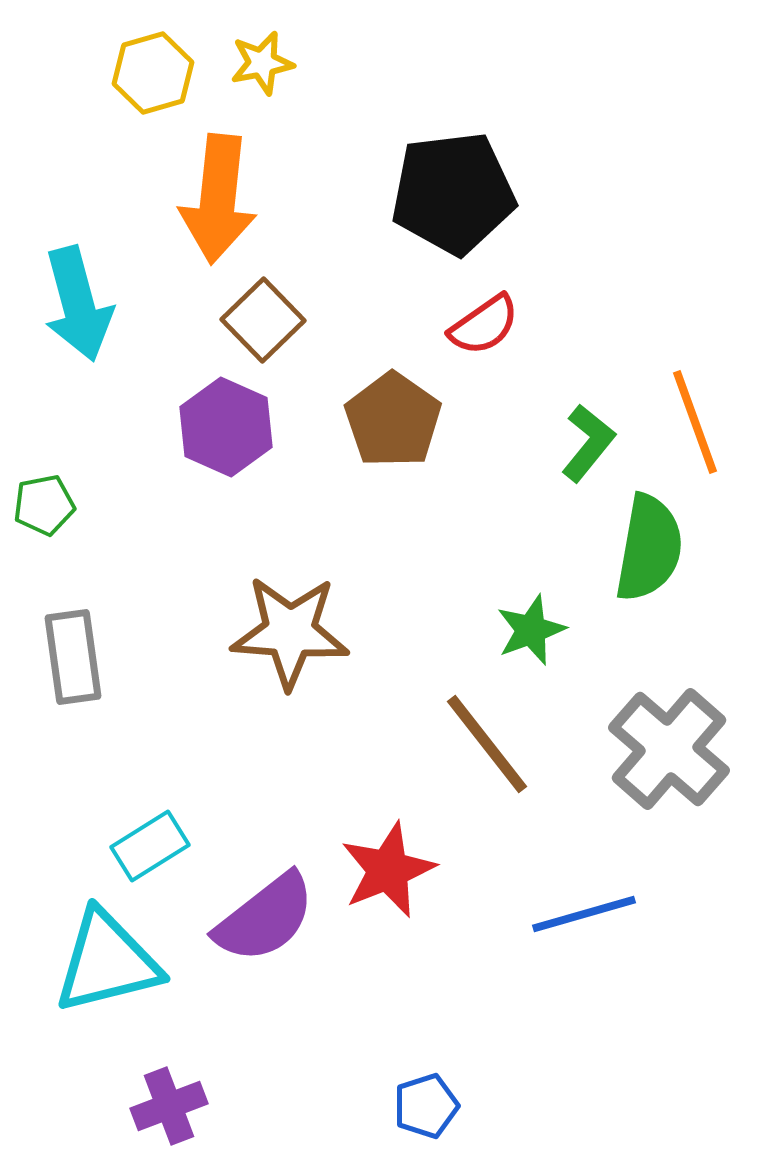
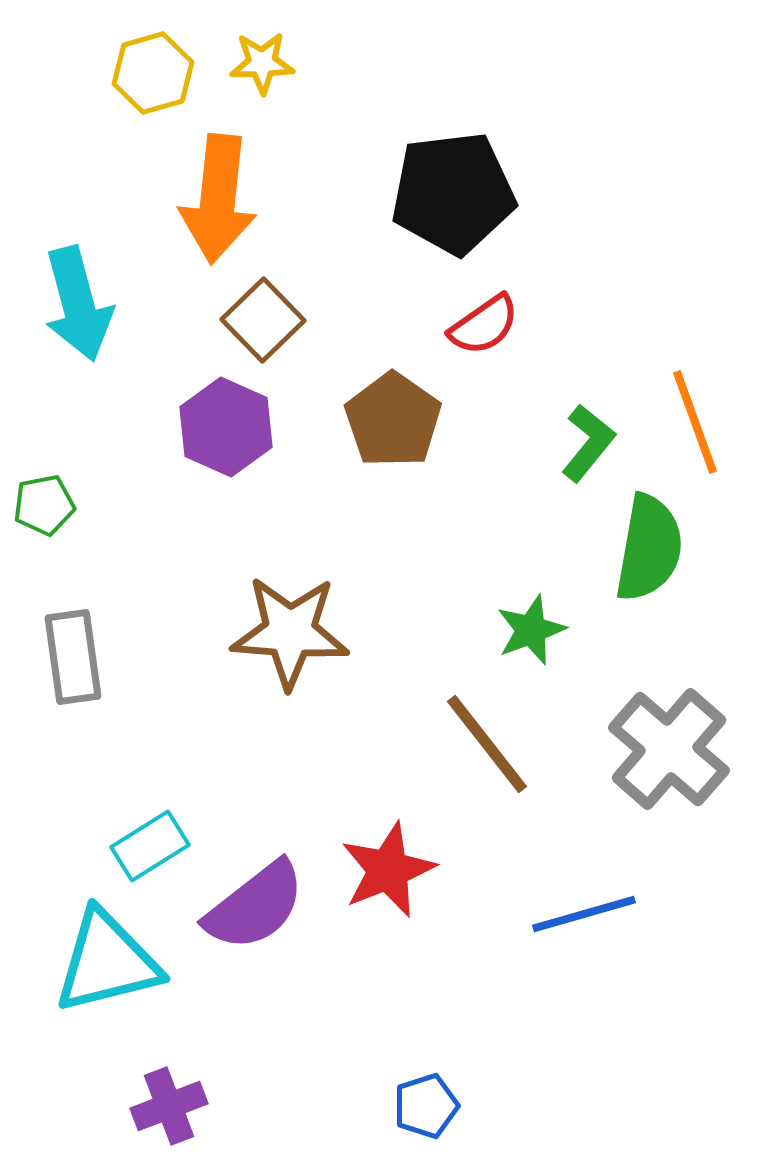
yellow star: rotated 10 degrees clockwise
purple semicircle: moved 10 px left, 12 px up
